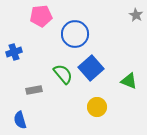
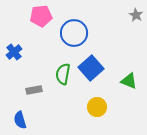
blue circle: moved 1 px left, 1 px up
blue cross: rotated 21 degrees counterclockwise
green semicircle: rotated 130 degrees counterclockwise
